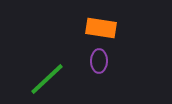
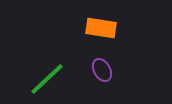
purple ellipse: moved 3 px right, 9 px down; rotated 30 degrees counterclockwise
